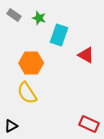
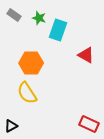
cyan rectangle: moved 1 px left, 5 px up
